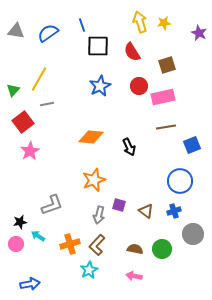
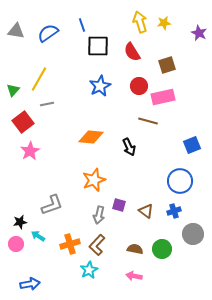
brown line: moved 18 px left, 6 px up; rotated 24 degrees clockwise
